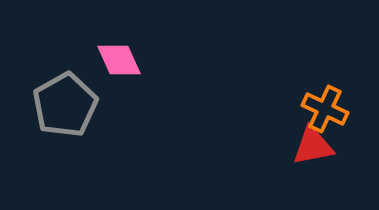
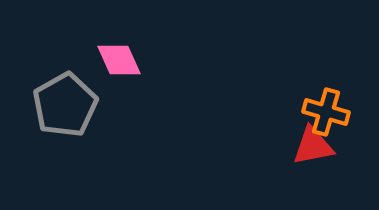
orange cross: moved 1 px right, 3 px down; rotated 9 degrees counterclockwise
